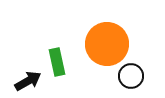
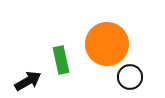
green rectangle: moved 4 px right, 2 px up
black circle: moved 1 px left, 1 px down
